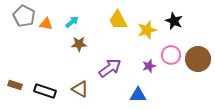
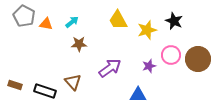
brown triangle: moved 7 px left, 7 px up; rotated 18 degrees clockwise
